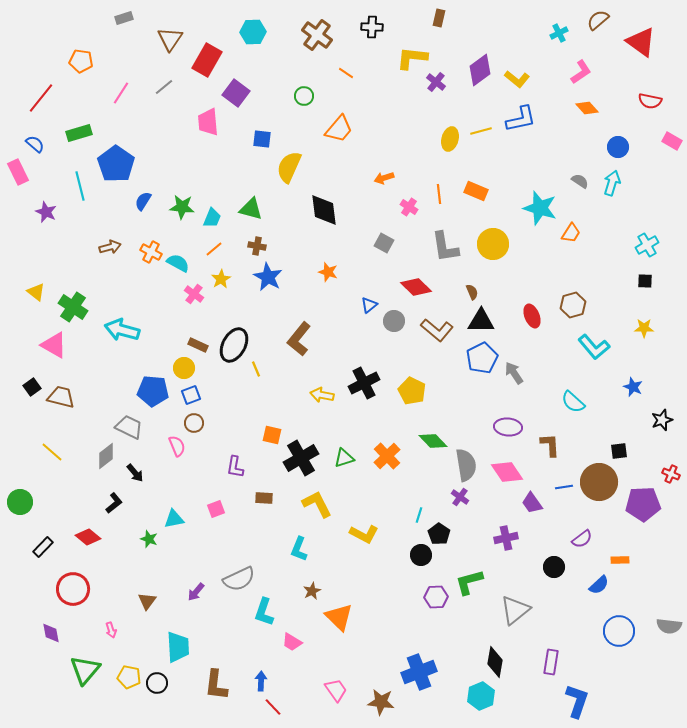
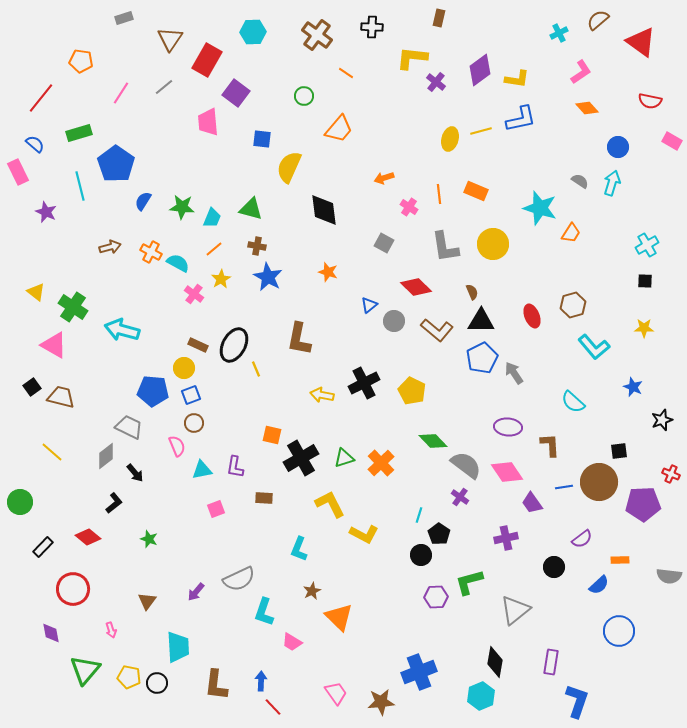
yellow L-shape at (517, 79): rotated 30 degrees counterclockwise
brown L-shape at (299, 339): rotated 28 degrees counterclockwise
orange cross at (387, 456): moved 6 px left, 7 px down
gray semicircle at (466, 465): rotated 44 degrees counterclockwise
yellow L-shape at (317, 504): moved 13 px right
cyan triangle at (174, 519): moved 28 px right, 49 px up
gray semicircle at (669, 626): moved 50 px up
pink trapezoid at (336, 690): moved 3 px down
brown star at (381, 702): rotated 12 degrees counterclockwise
